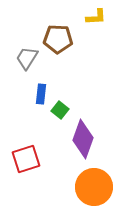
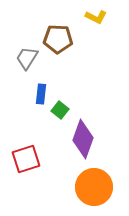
yellow L-shape: rotated 30 degrees clockwise
